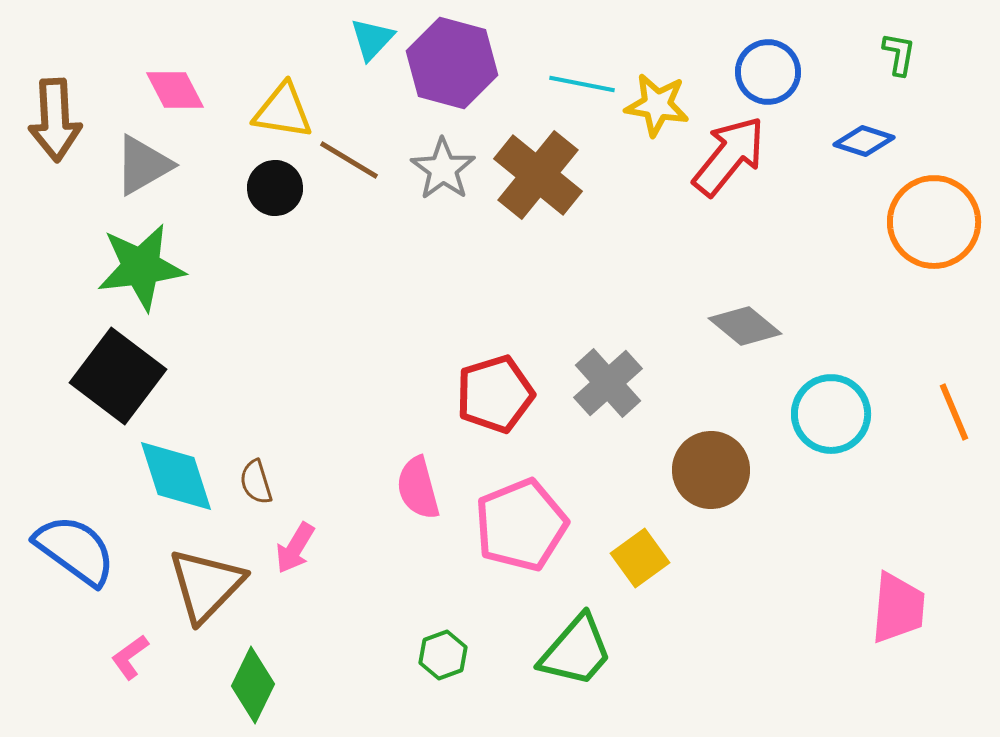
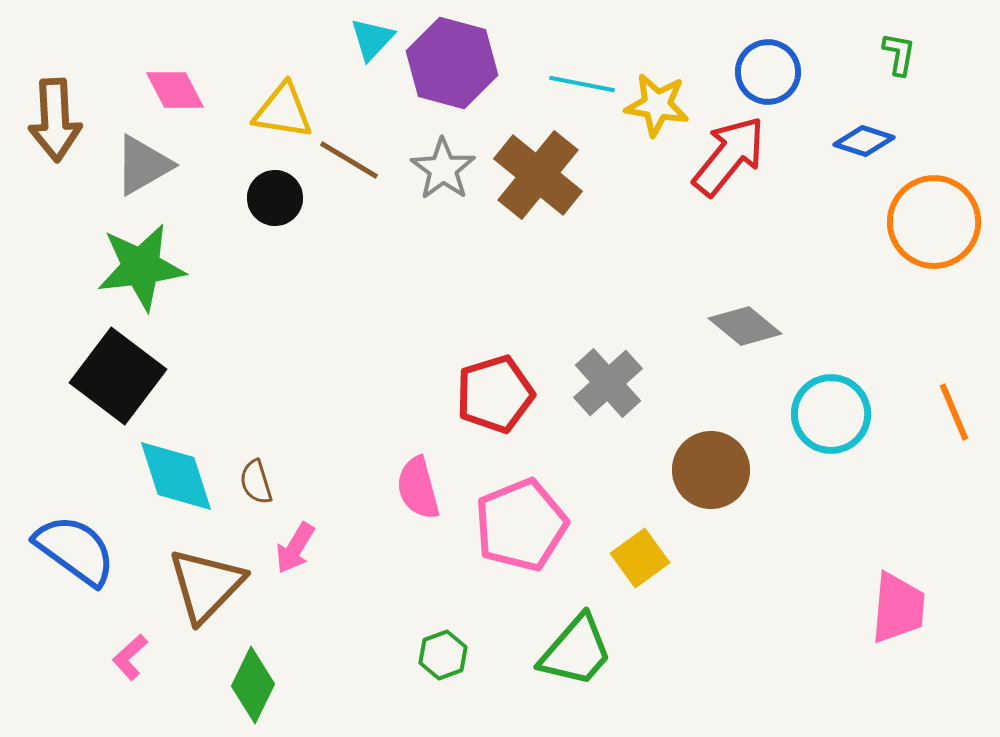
black circle: moved 10 px down
pink L-shape: rotated 6 degrees counterclockwise
